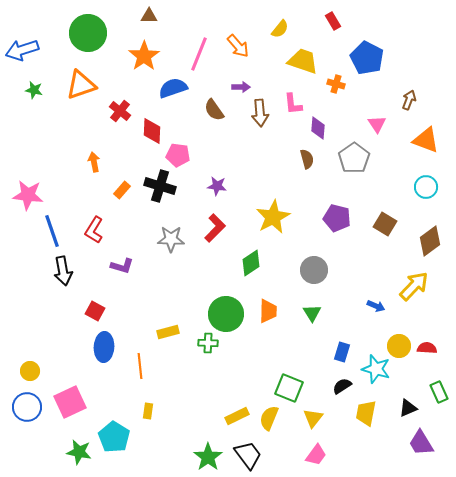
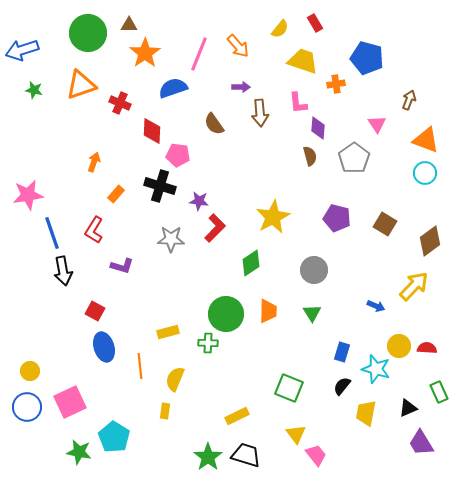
brown triangle at (149, 16): moved 20 px left, 9 px down
red rectangle at (333, 21): moved 18 px left, 2 px down
orange star at (144, 56): moved 1 px right, 3 px up
blue pentagon at (367, 58): rotated 12 degrees counterclockwise
orange cross at (336, 84): rotated 24 degrees counterclockwise
pink L-shape at (293, 104): moved 5 px right, 1 px up
brown semicircle at (214, 110): moved 14 px down
red cross at (120, 111): moved 8 px up; rotated 15 degrees counterclockwise
brown semicircle at (307, 159): moved 3 px right, 3 px up
orange arrow at (94, 162): rotated 30 degrees clockwise
purple star at (217, 186): moved 18 px left, 15 px down
cyan circle at (426, 187): moved 1 px left, 14 px up
orange rectangle at (122, 190): moved 6 px left, 4 px down
pink star at (28, 195): rotated 16 degrees counterclockwise
blue line at (52, 231): moved 2 px down
blue ellipse at (104, 347): rotated 20 degrees counterclockwise
black semicircle at (342, 386): rotated 18 degrees counterclockwise
yellow rectangle at (148, 411): moved 17 px right
yellow semicircle at (269, 418): moved 94 px left, 39 px up
yellow triangle at (313, 418): moved 17 px left, 16 px down; rotated 15 degrees counterclockwise
black trapezoid at (248, 455): moved 2 px left; rotated 36 degrees counterclockwise
pink trapezoid at (316, 455): rotated 75 degrees counterclockwise
